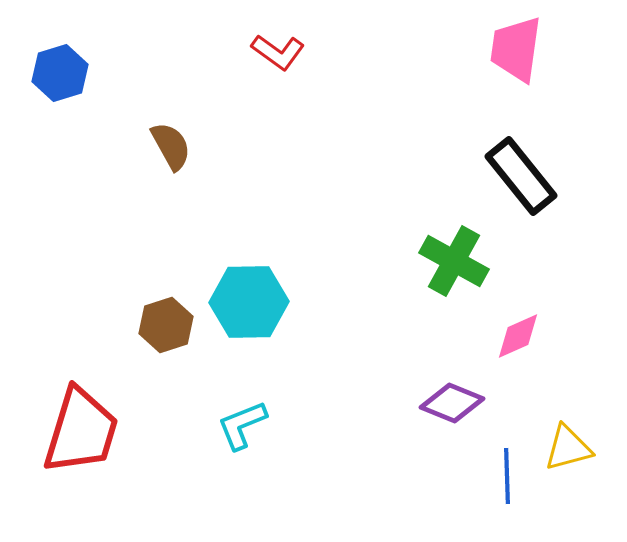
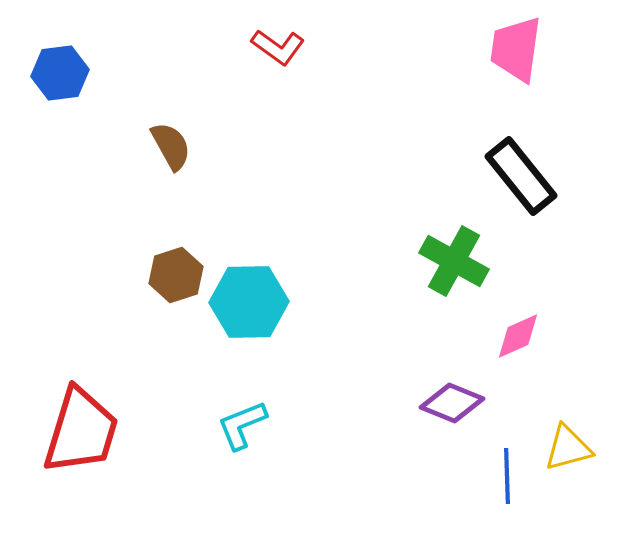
red L-shape: moved 5 px up
blue hexagon: rotated 10 degrees clockwise
brown hexagon: moved 10 px right, 50 px up
